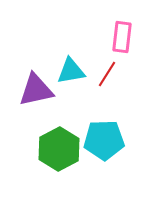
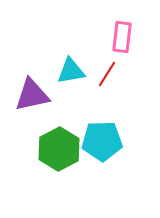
purple triangle: moved 4 px left, 5 px down
cyan pentagon: moved 2 px left, 1 px down
